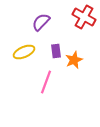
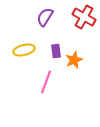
purple semicircle: moved 4 px right, 5 px up; rotated 12 degrees counterclockwise
yellow ellipse: moved 2 px up; rotated 10 degrees clockwise
